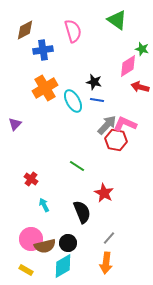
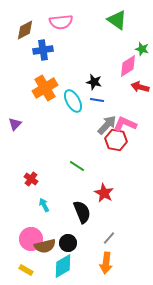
pink semicircle: moved 12 px left, 9 px up; rotated 100 degrees clockwise
